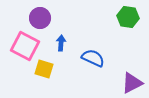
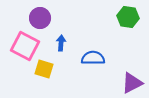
blue semicircle: rotated 25 degrees counterclockwise
